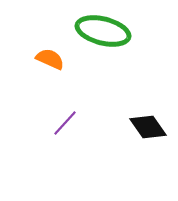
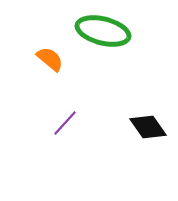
orange semicircle: rotated 16 degrees clockwise
